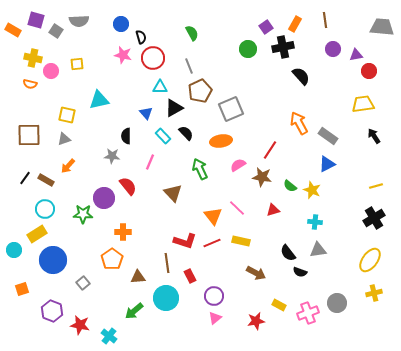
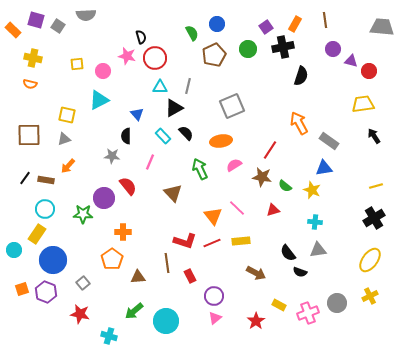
gray semicircle at (79, 21): moved 7 px right, 6 px up
blue circle at (121, 24): moved 96 px right
orange rectangle at (13, 30): rotated 14 degrees clockwise
gray square at (56, 31): moved 2 px right, 5 px up
pink star at (123, 55): moved 4 px right, 1 px down
purple triangle at (356, 55): moved 5 px left, 6 px down; rotated 24 degrees clockwise
red circle at (153, 58): moved 2 px right
gray line at (189, 66): moved 1 px left, 20 px down; rotated 35 degrees clockwise
pink circle at (51, 71): moved 52 px right
black semicircle at (301, 76): rotated 60 degrees clockwise
brown pentagon at (200, 91): moved 14 px right, 36 px up
cyan triangle at (99, 100): rotated 15 degrees counterclockwise
gray square at (231, 109): moved 1 px right, 3 px up
blue triangle at (146, 113): moved 9 px left, 1 px down
gray rectangle at (328, 136): moved 1 px right, 5 px down
blue triangle at (327, 164): moved 3 px left, 4 px down; rotated 18 degrees clockwise
pink semicircle at (238, 165): moved 4 px left
brown rectangle at (46, 180): rotated 21 degrees counterclockwise
green semicircle at (290, 186): moved 5 px left
yellow rectangle at (37, 234): rotated 24 degrees counterclockwise
yellow rectangle at (241, 241): rotated 18 degrees counterclockwise
yellow cross at (374, 293): moved 4 px left, 3 px down; rotated 14 degrees counterclockwise
cyan circle at (166, 298): moved 23 px down
purple hexagon at (52, 311): moved 6 px left, 19 px up
red star at (256, 321): rotated 24 degrees counterclockwise
red star at (80, 325): moved 11 px up
cyan cross at (109, 336): rotated 21 degrees counterclockwise
